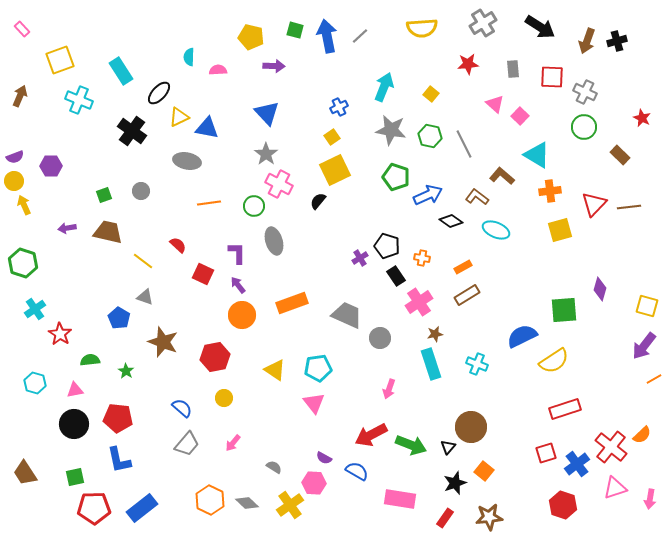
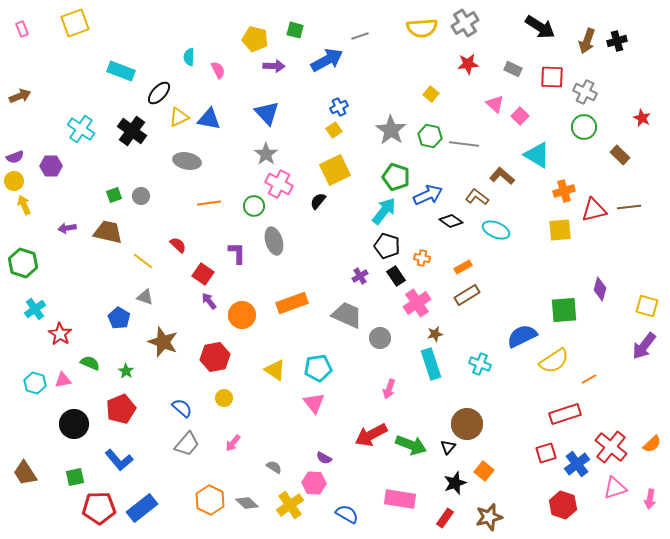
gray cross at (483, 23): moved 18 px left
pink rectangle at (22, 29): rotated 21 degrees clockwise
blue arrow at (327, 36): moved 24 px down; rotated 72 degrees clockwise
gray line at (360, 36): rotated 24 degrees clockwise
yellow pentagon at (251, 37): moved 4 px right, 2 px down
yellow square at (60, 60): moved 15 px right, 37 px up
gray rectangle at (513, 69): rotated 60 degrees counterclockwise
pink semicircle at (218, 70): rotated 66 degrees clockwise
cyan rectangle at (121, 71): rotated 36 degrees counterclockwise
cyan arrow at (384, 87): moved 124 px down; rotated 16 degrees clockwise
brown arrow at (20, 96): rotated 45 degrees clockwise
cyan cross at (79, 100): moved 2 px right, 29 px down; rotated 12 degrees clockwise
blue triangle at (207, 128): moved 2 px right, 9 px up
gray star at (391, 130): rotated 24 degrees clockwise
yellow square at (332, 137): moved 2 px right, 7 px up
gray line at (464, 144): rotated 56 degrees counterclockwise
gray circle at (141, 191): moved 5 px down
orange cross at (550, 191): moved 14 px right; rotated 10 degrees counterclockwise
green square at (104, 195): moved 10 px right
red triangle at (594, 204): moved 6 px down; rotated 32 degrees clockwise
yellow square at (560, 230): rotated 10 degrees clockwise
purple cross at (360, 258): moved 18 px down
red square at (203, 274): rotated 10 degrees clockwise
purple arrow at (238, 285): moved 29 px left, 16 px down
pink cross at (419, 302): moved 2 px left, 1 px down
green semicircle at (90, 360): moved 3 px down; rotated 30 degrees clockwise
cyan cross at (477, 364): moved 3 px right
orange line at (654, 379): moved 65 px left
pink triangle at (75, 390): moved 12 px left, 10 px up
red rectangle at (565, 409): moved 5 px down
red pentagon at (118, 418): moved 3 px right, 9 px up; rotated 28 degrees counterclockwise
brown circle at (471, 427): moved 4 px left, 3 px up
orange semicircle at (642, 435): moved 10 px right, 9 px down
blue L-shape at (119, 460): rotated 28 degrees counterclockwise
blue semicircle at (357, 471): moved 10 px left, 43 px down
red pentagon at (94, 508): moved 5 px right
brown star at (489, 517): rotated 8 degrees counterclockwise
